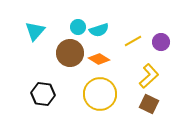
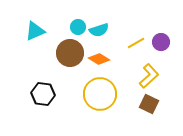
cyan triangle: rotated 25 degrees clockwise
yellow line: moved 3 px right, 2 px down
